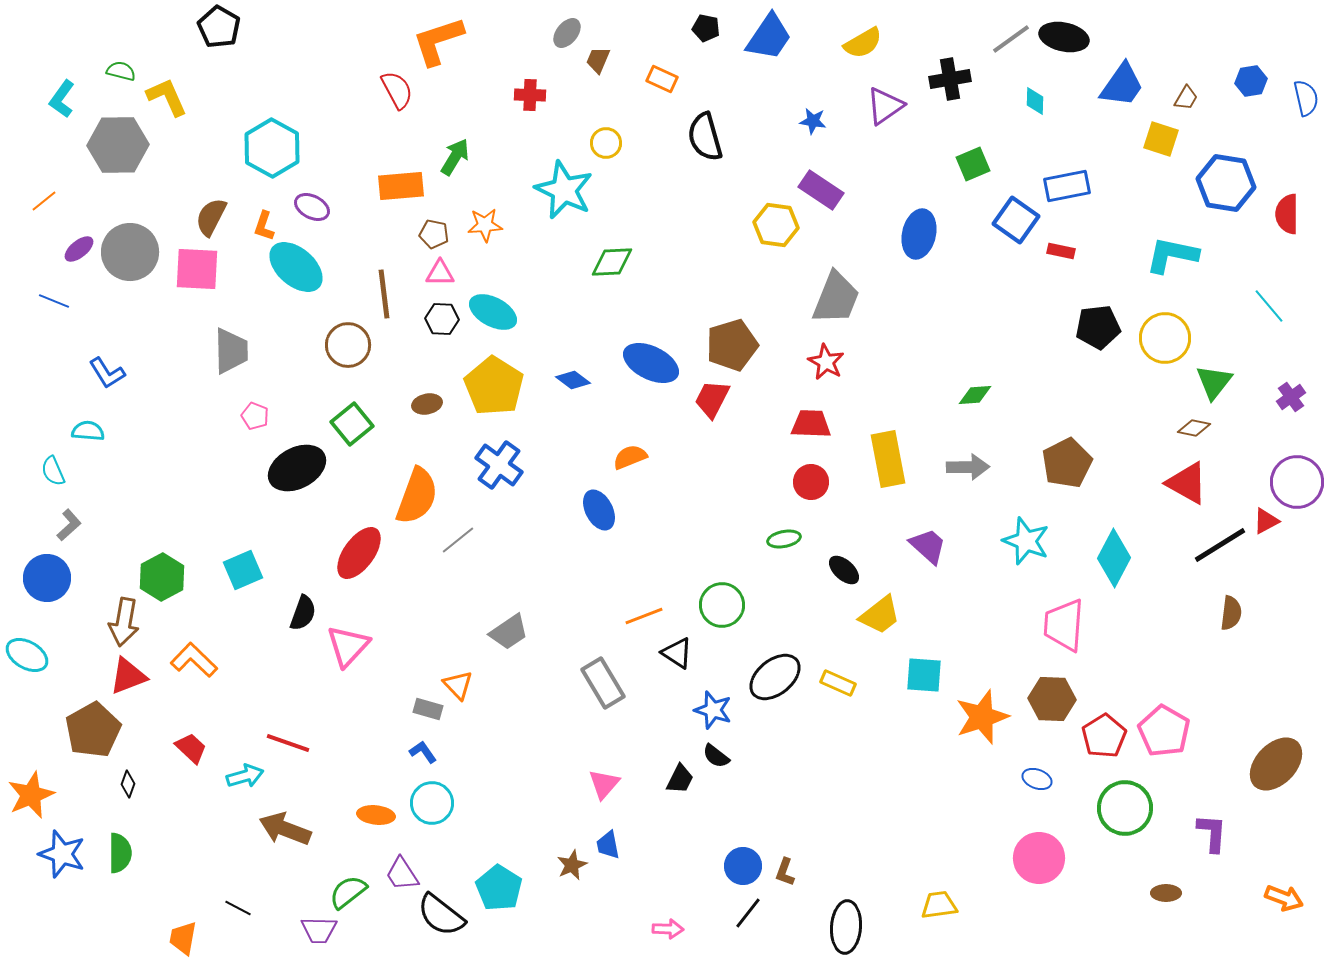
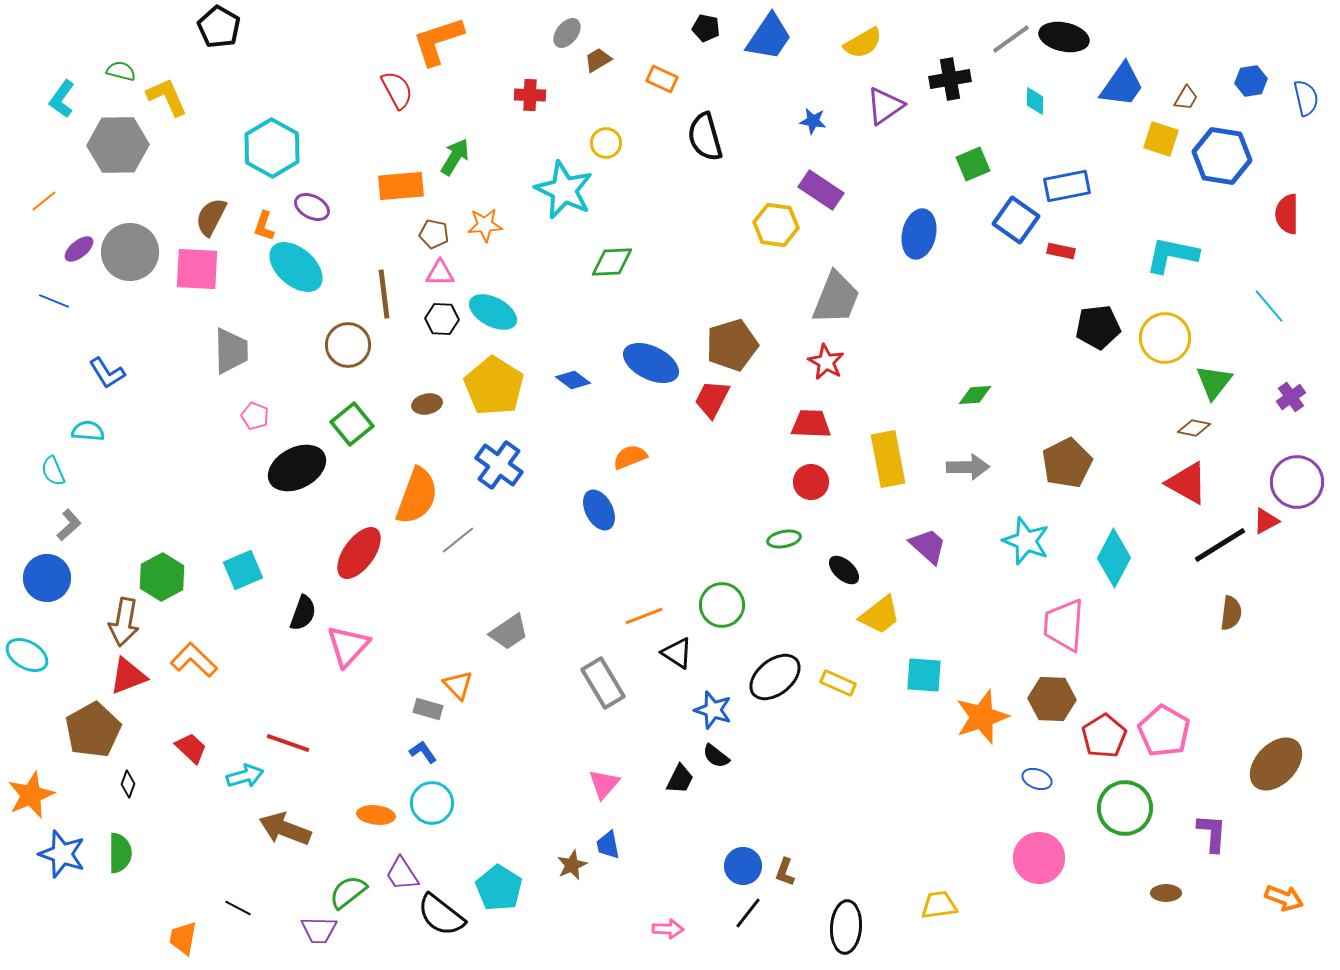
brown trapezoid at (598, 60): rotated 36 degrees clockwise
blue hexagon at (1226, 183): moved 4 px left, 27 px up
